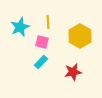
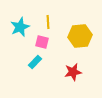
yellow hexagon: rotated 25 degrees clockwise
cyan rectangle: moved 6 px left
